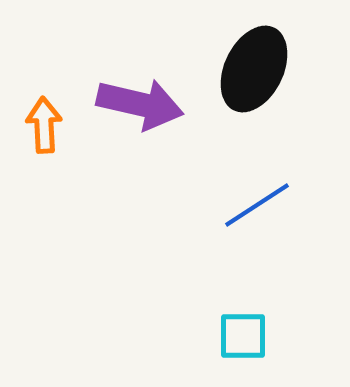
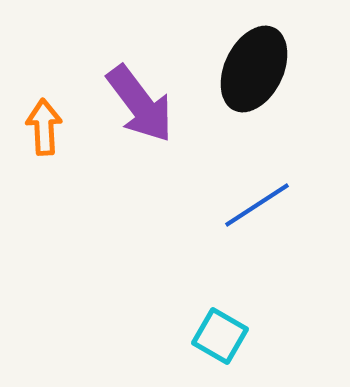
purple arrow: rotated 40 degrees clockwise
orange arrow: moved 2 px down
cyan square: moved 23 px left; rotated 30 degrees clockwise
